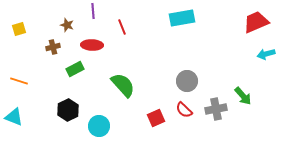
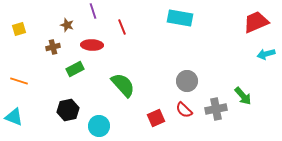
purple line: rotated 14 degrees counterclockwise
cyan rectangle: moved 2 px left; rotated 20 degrees clockwise
black hexagon: rotated 15 degrees clockwise
